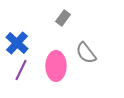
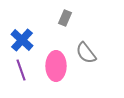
gray rectangle: moved 2 px right; rotated 14 degrees counterclockwise
blue cross: moved 5 px right, 3 px up
purple line: rotated 45 degrees counterclockwise
